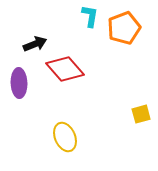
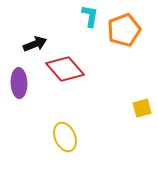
orange pentagon: moved 2 px down
yellow square: moved 1 px right, 6 px up
